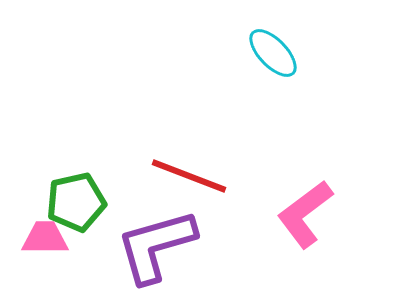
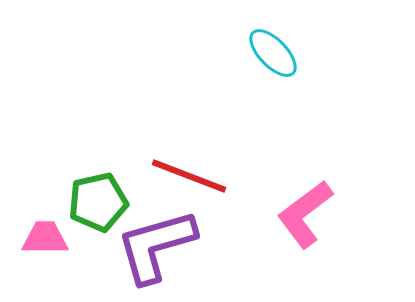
green pentagon: moved 22 px right
